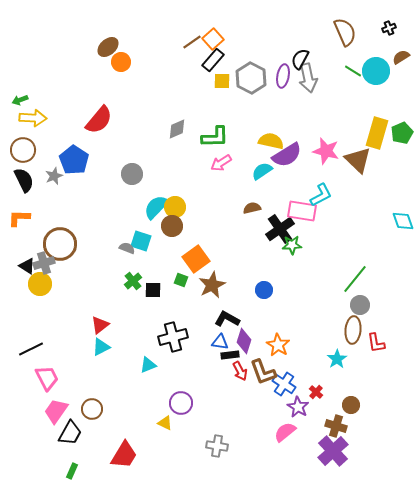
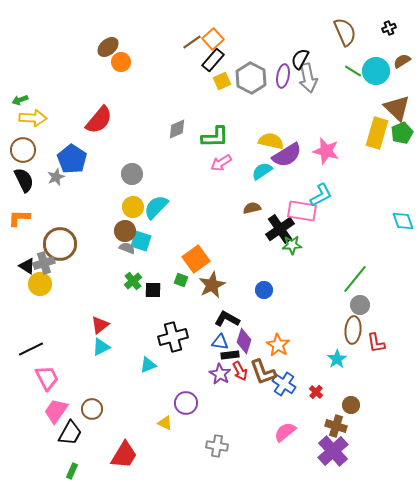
brown semicircle at (401, 57): moved 1 px right, 4 px down
yellow square at (222, 81): rotated 24 degrees counterclockwise
blue pentagon at (74, 160): moved 2 px left, 1 px up
brown triangle at (358, 160): moved 39 px right, 52 px up
gray star at (54, 176): moved 2 px right, 1 px down
yellow circle at (175, 207): moved 42 px left
brown circle at (172, 226): moved 47 px left, 5 px down
purple circle at (181, 403): moved 5 px right
purple star at (298, 407): moved 78 px left, 33 px up
